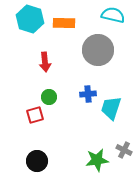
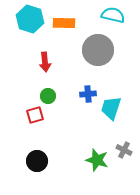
green circle: moved 1 px left, 1 px up
green star: rotated 25 degrees clockwise
